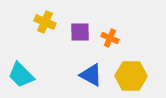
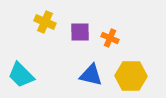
blue triangle: rotated 15 degrees counterclockwise
